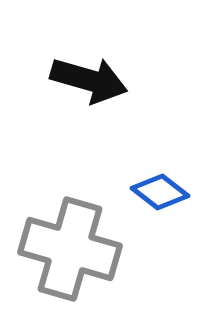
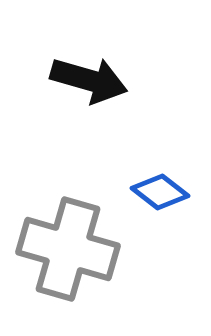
gray cross: moved 2 px left
